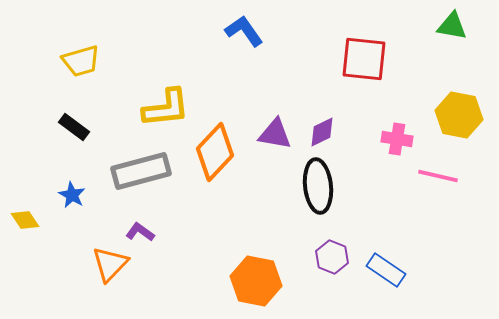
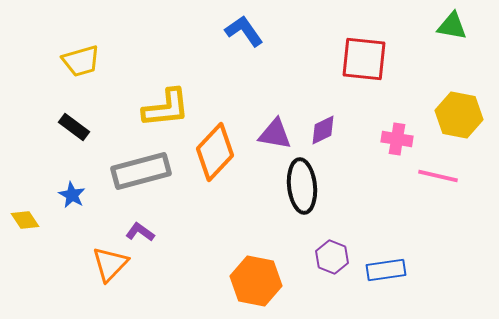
purple diamond: moved 1 px right, 2 px up
black ellipse: moved 16 px left
blue rectangle: rotated 42 degrees counterclockwise
